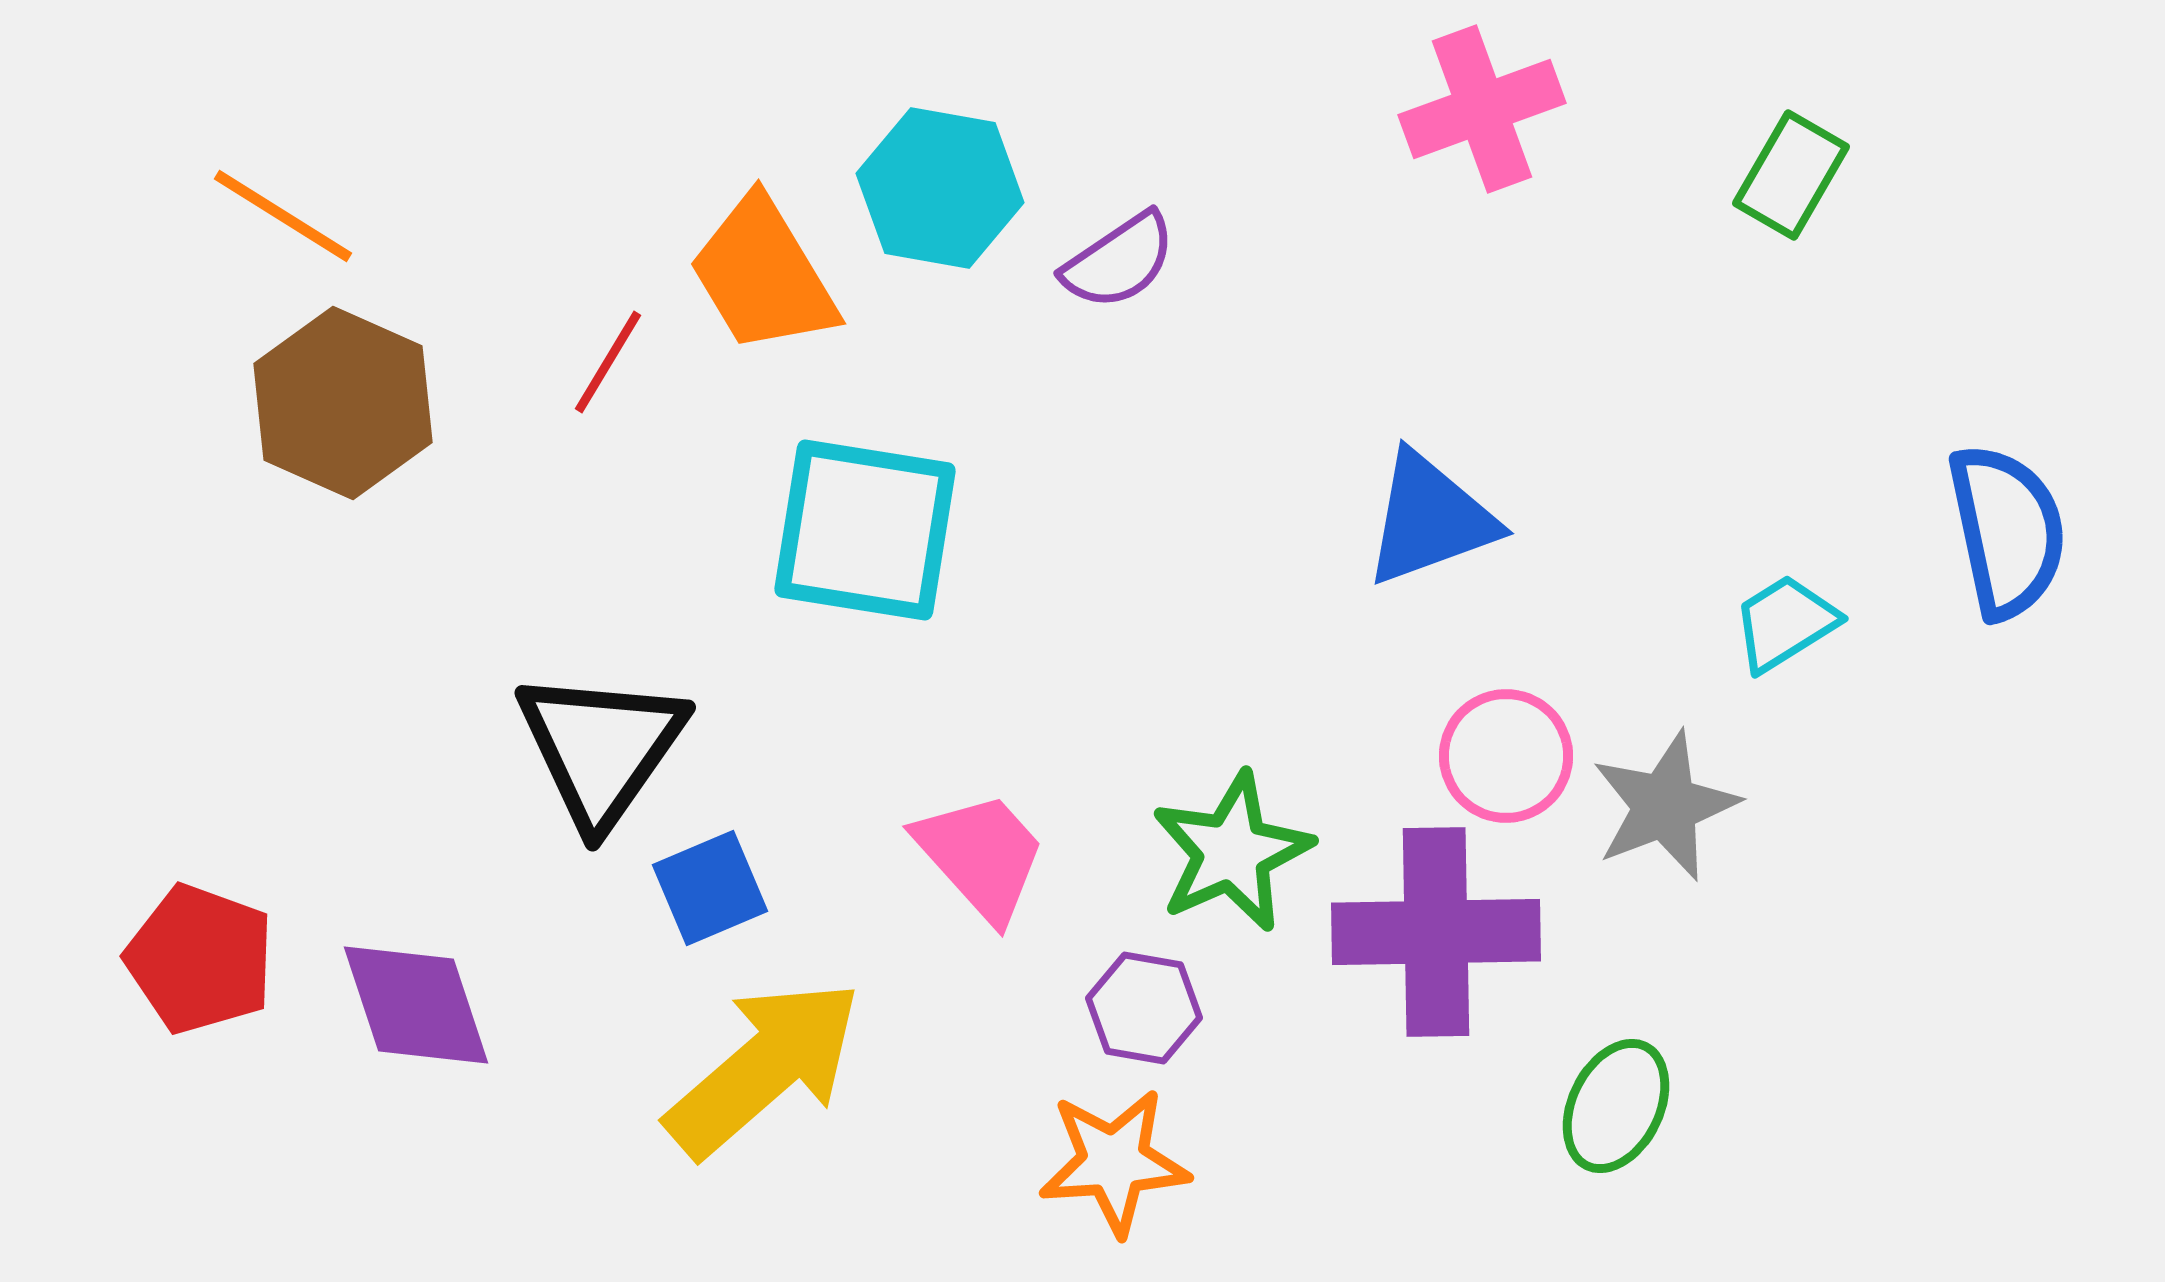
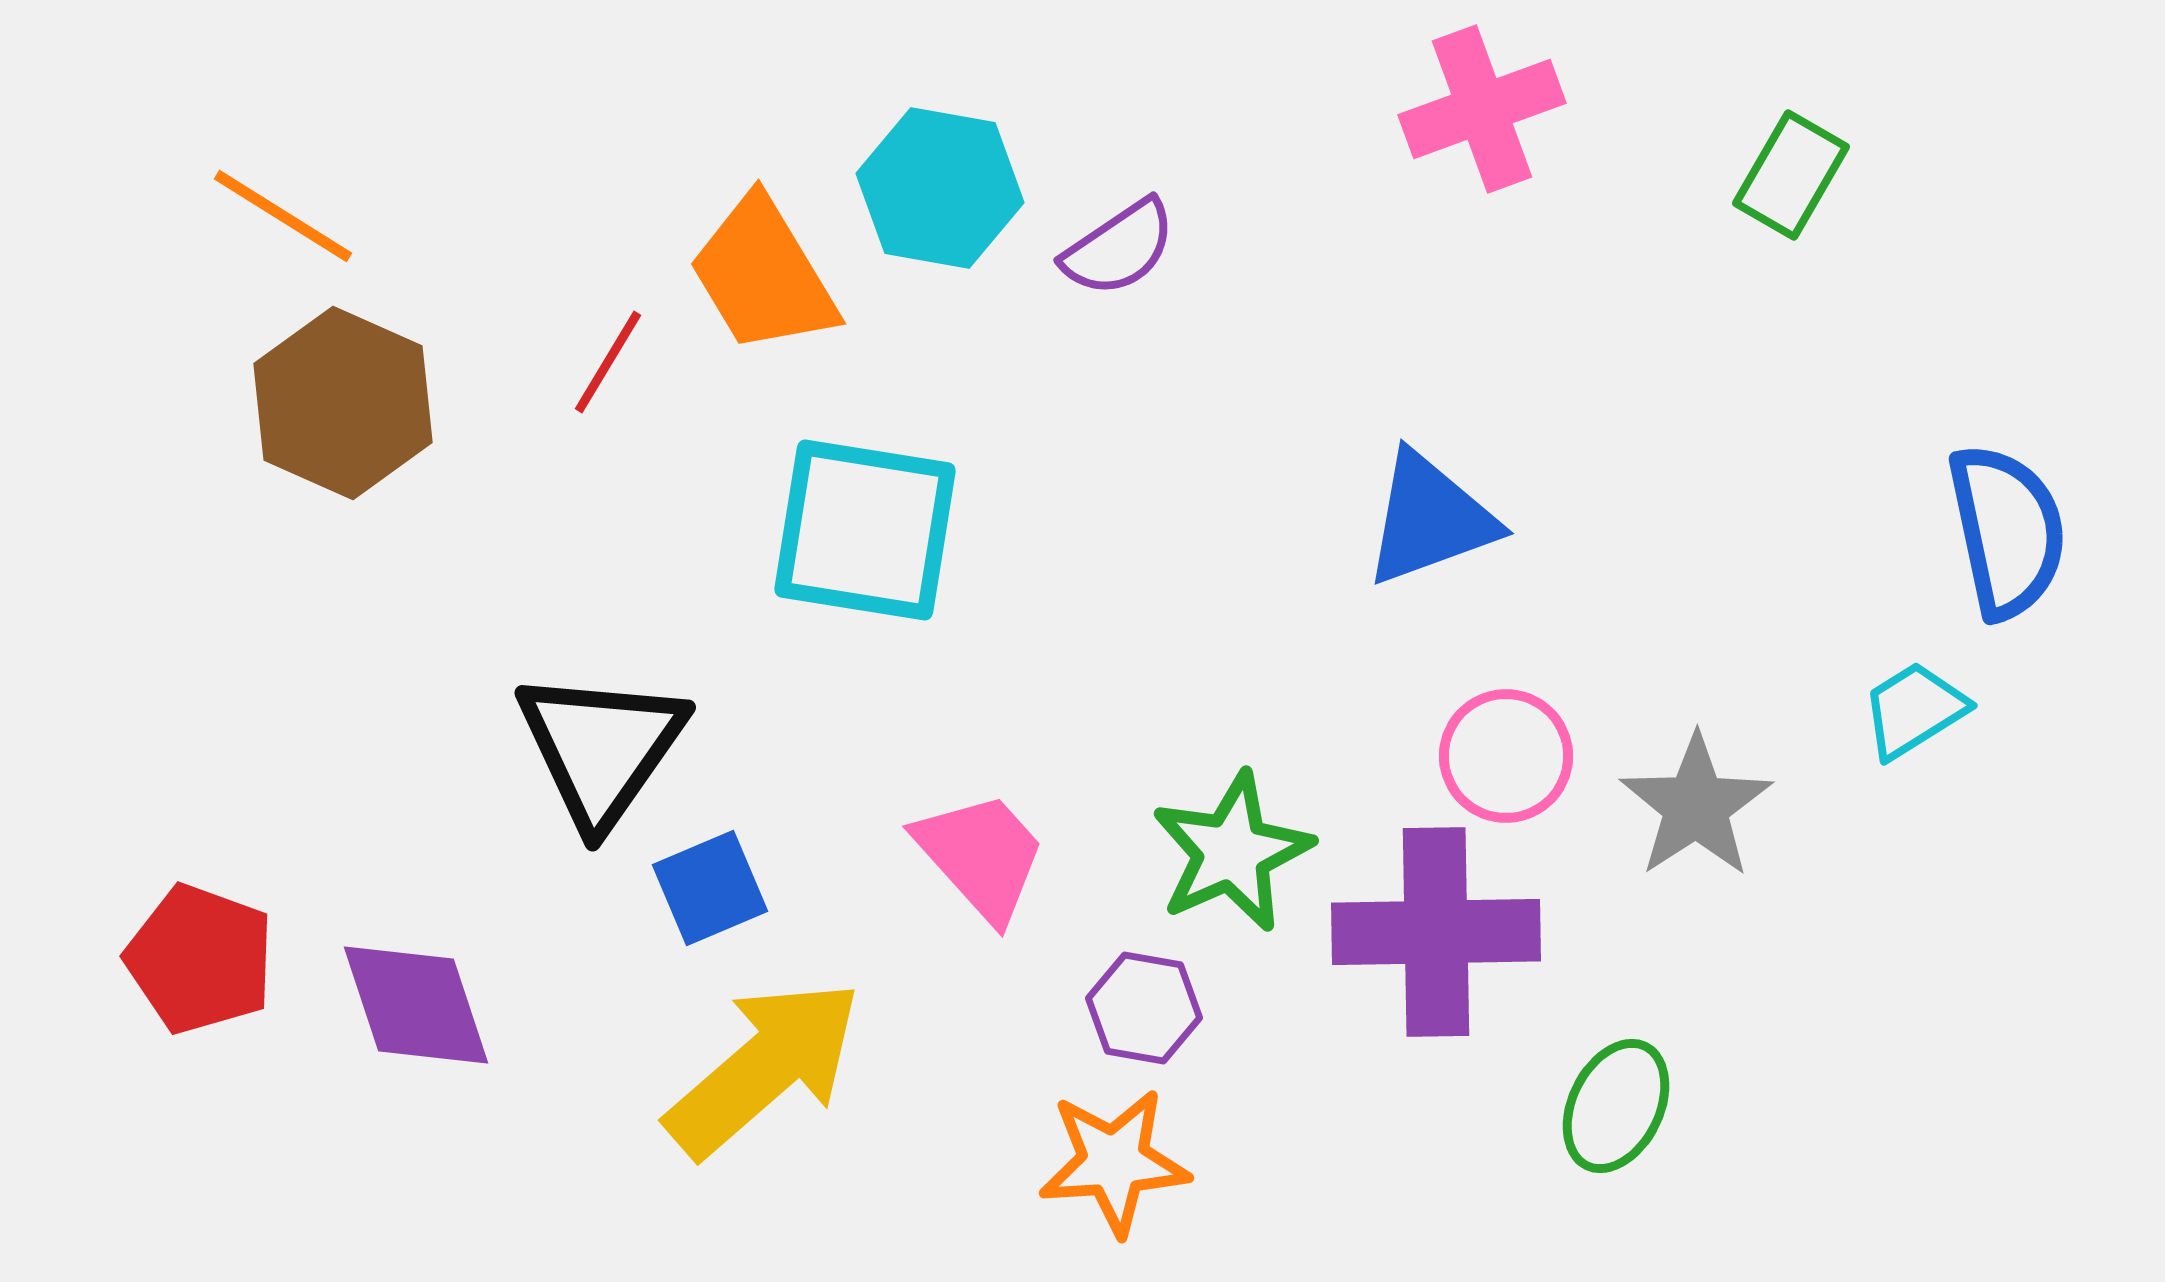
purple semicircle: moved 13 px up
cyan trapezoid: moved 129 px right, 87 px down
gray star: moved 31 px right; rotated 12 degrees counterclockwise
